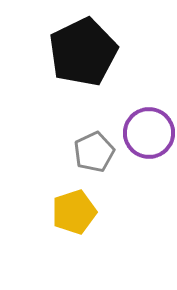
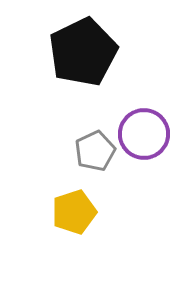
purple circle: moved 5 px left, 1 px down
gray pentagon: moved 1 px right, 1 px up
